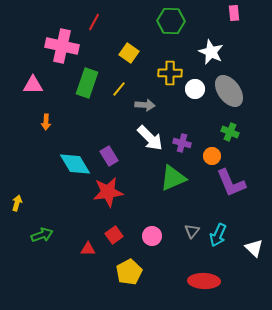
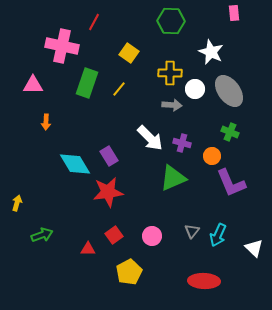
gray arrow: moved 27 px right
